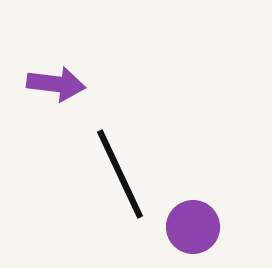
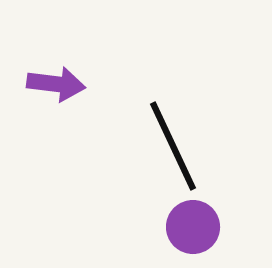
black line: moved 53 px right, 28 px up
